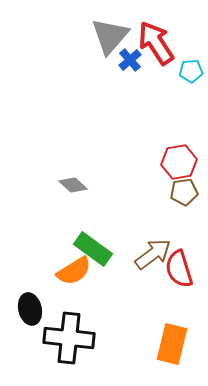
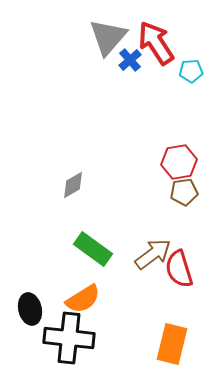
gray triangle: moved 2 px left, 1 px down
gray diamond: rotated 72 degrees counterclockwise
orange semicircle: moved 9 px right, 28 px down
